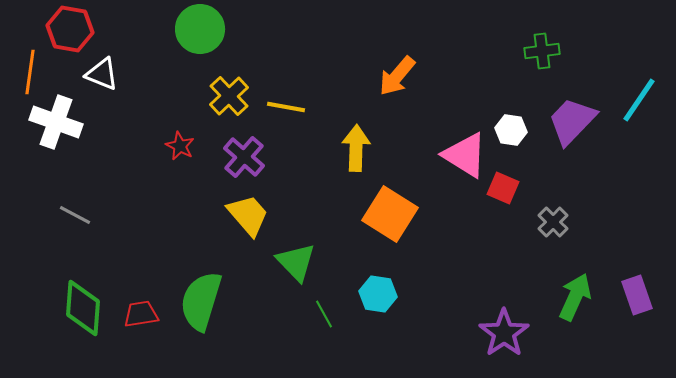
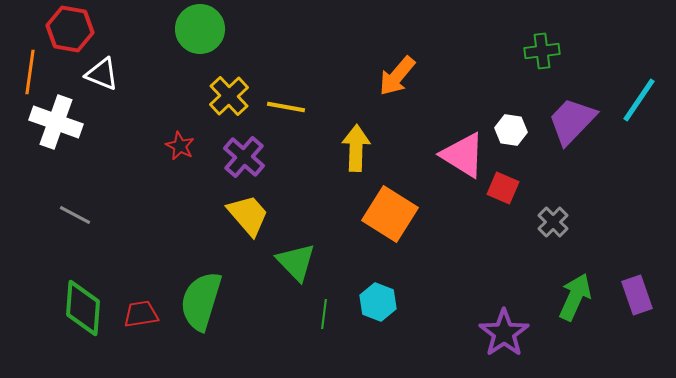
pink triangle: moved 2 px left
cyan hexagon: moved 8 px down; rotated 12 degrees clockwise
green line: rotated 36 degrees clockwise
